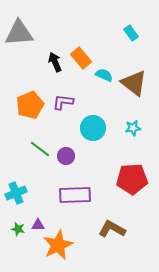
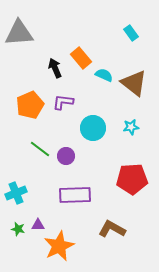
black arrow: moved 6 px down
cyan star: moved 2 px left, 1 px up
orange star: moved 1 px right, 1 px down
